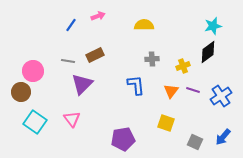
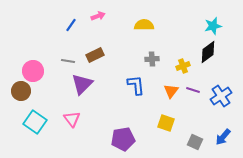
brown circle: moved 1 px up
